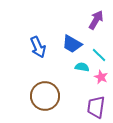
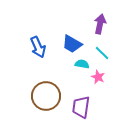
purple arrow: moved 4 px right, 4 px down; rotated 18 degrees counterclockwise
cyan line: moved 3 px right, 2 px up
cyan semicircle: moved 3 px up
pink star: moved 3 px left
brown circle: moved 1 px right
purple trapezoid: moved 15 px left
